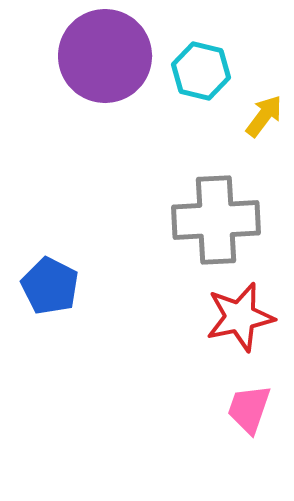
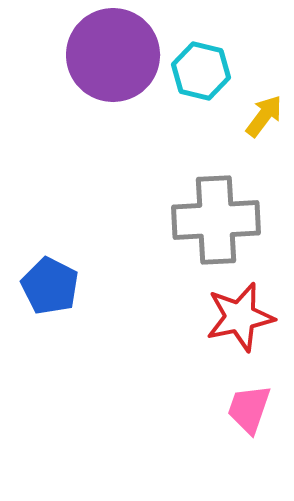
purple circle: moved 8 px right, 1 px up
